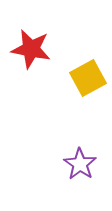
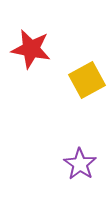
yellow square: moved 1 px left, 2 px down
